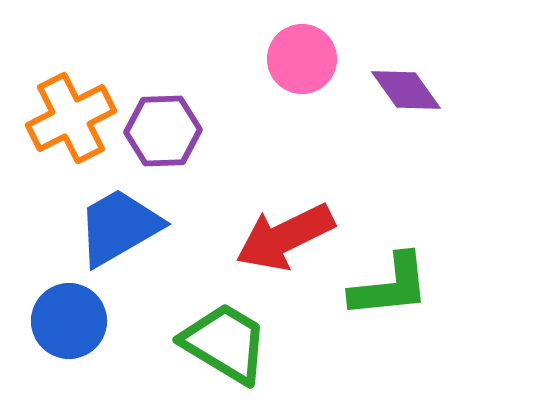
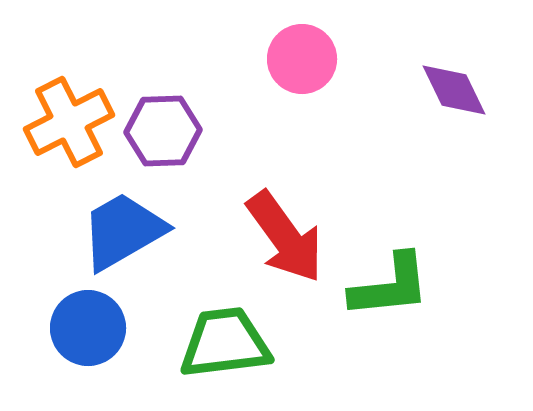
purple diamond: moved 48 px right; rotated 10 degrees clockwise
orange cross: moved 2 px left, 4 px down
blue trapezoid: moved 4 px right, 4 px down
red arrow: rotated 100 degrees counterclockwise
blue circle: moved 19 px right, 7 px down
green trapezoid: rotated 38 degrees counterclockwise
